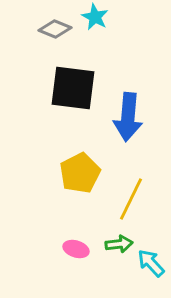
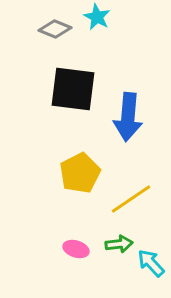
cyan star: moved 2 px right
black square: moved 1 px down
yellow line: rotated 30 degrees clockwise
